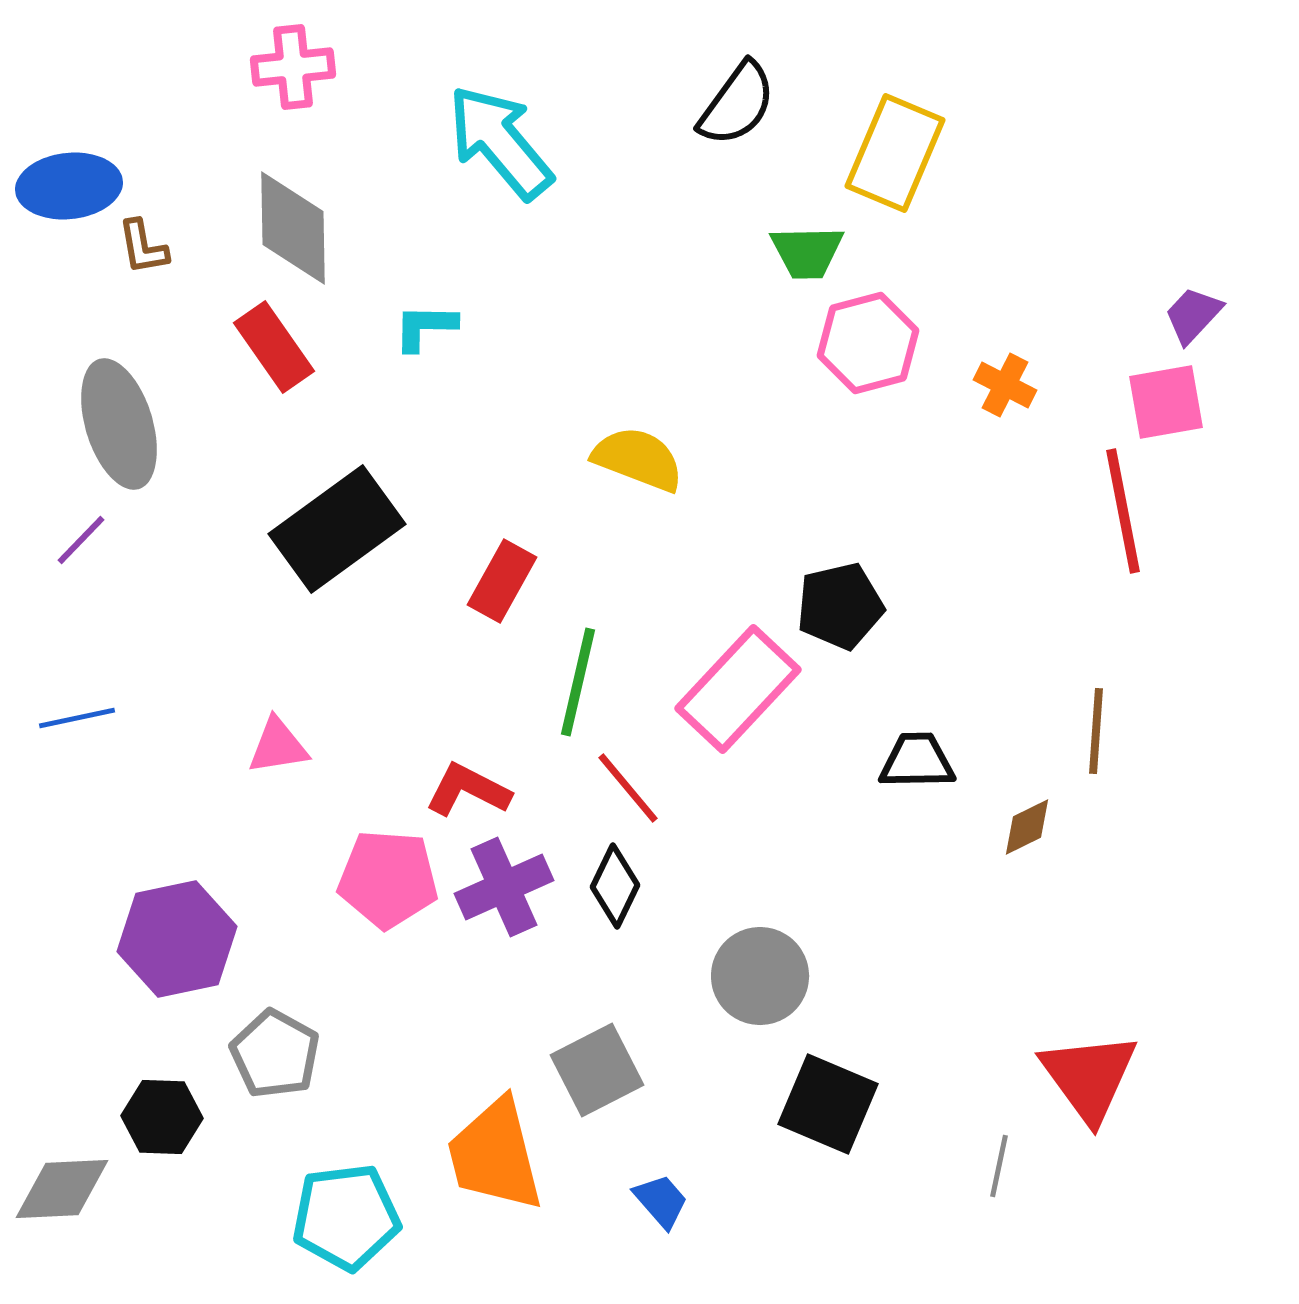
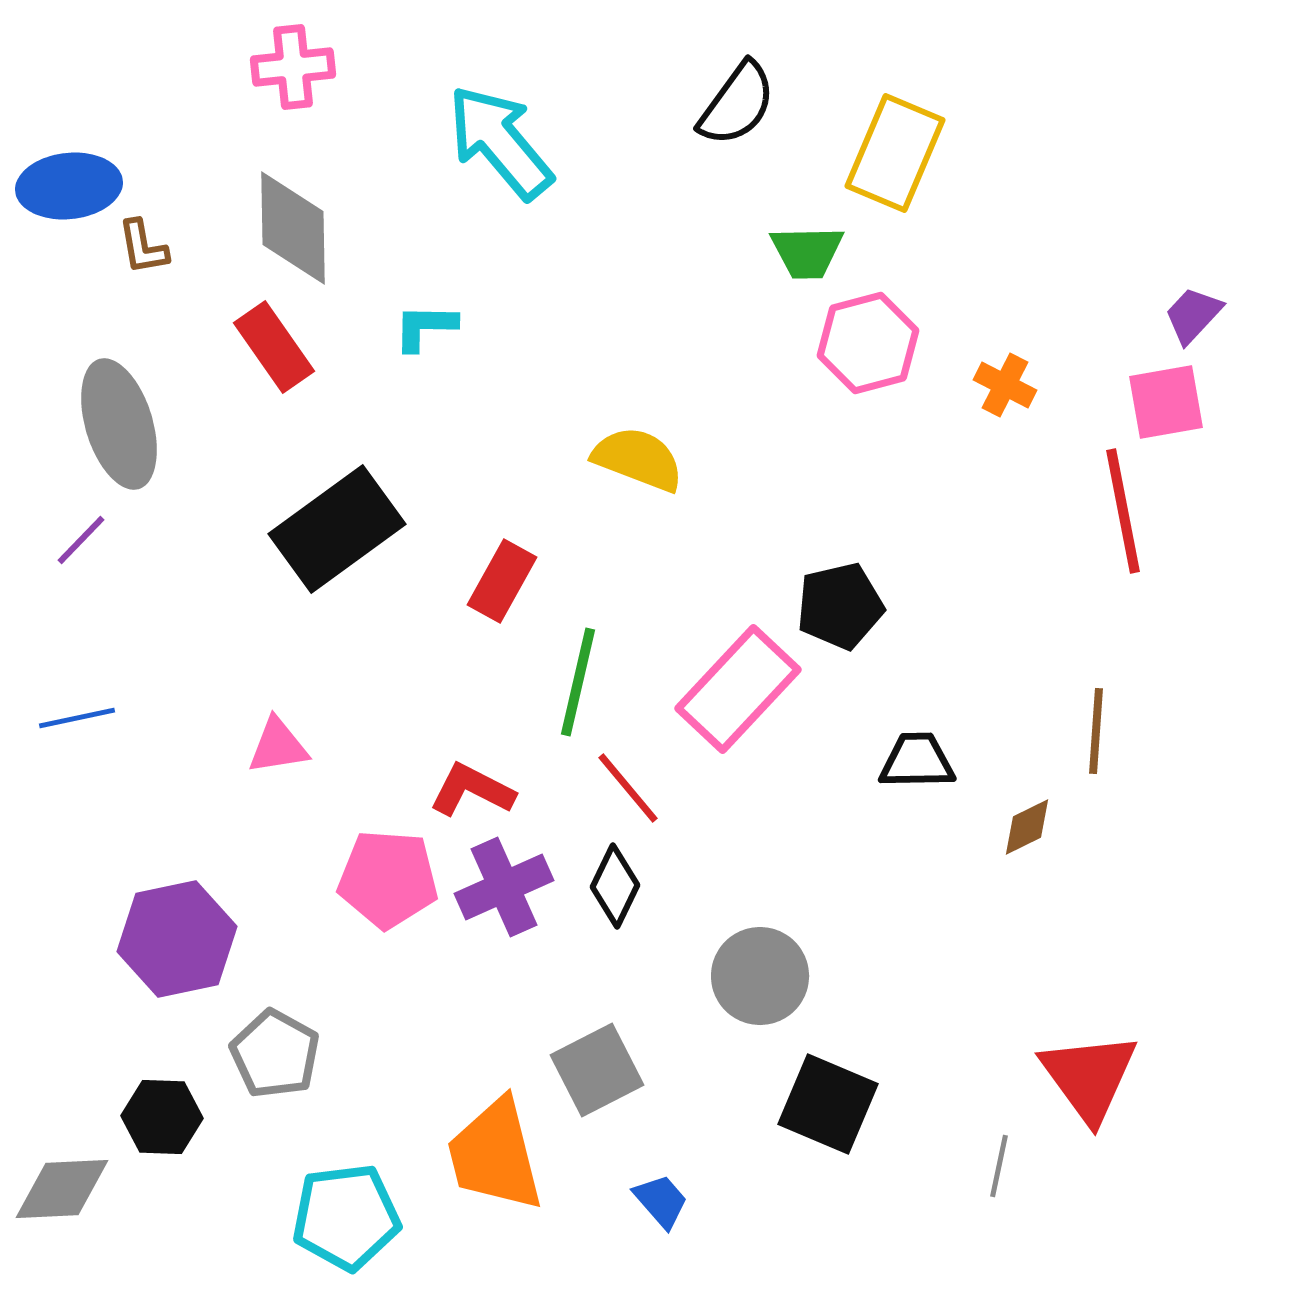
red L-shape at (468, 790): moved 4 px right
